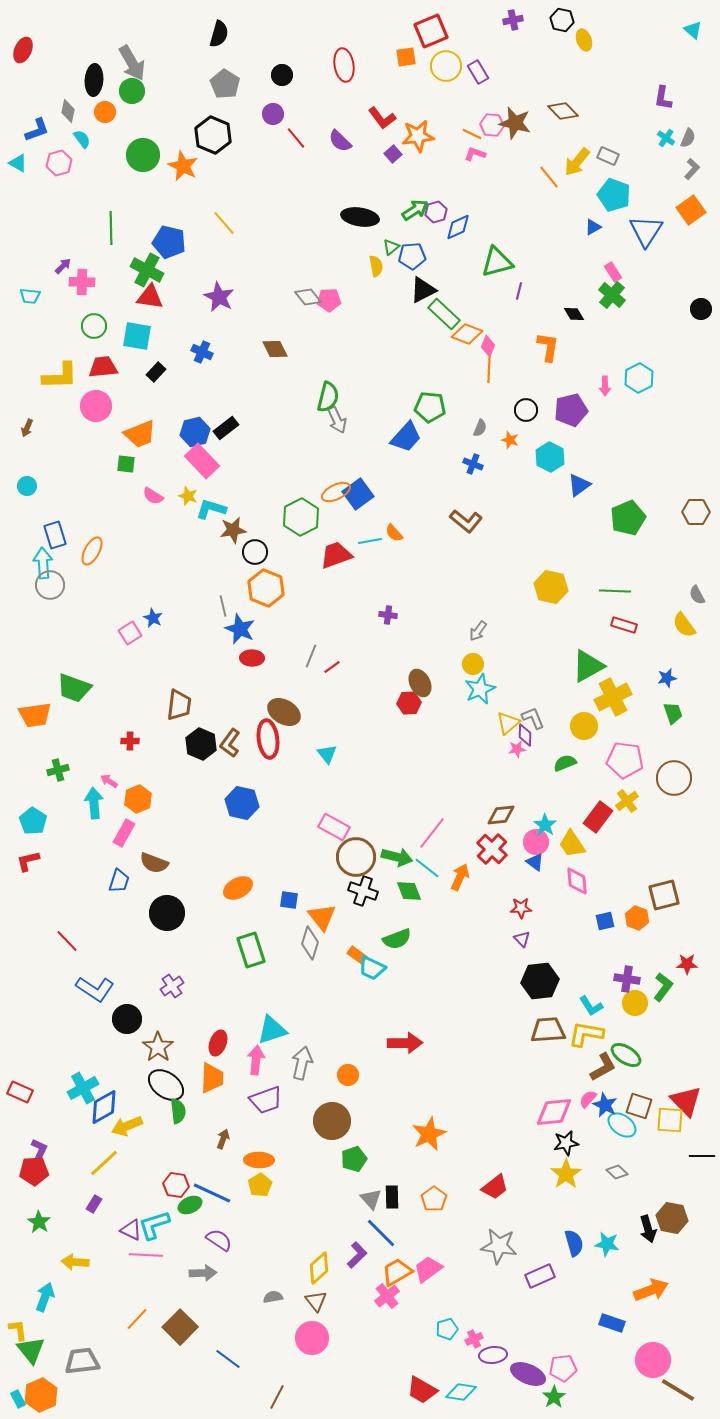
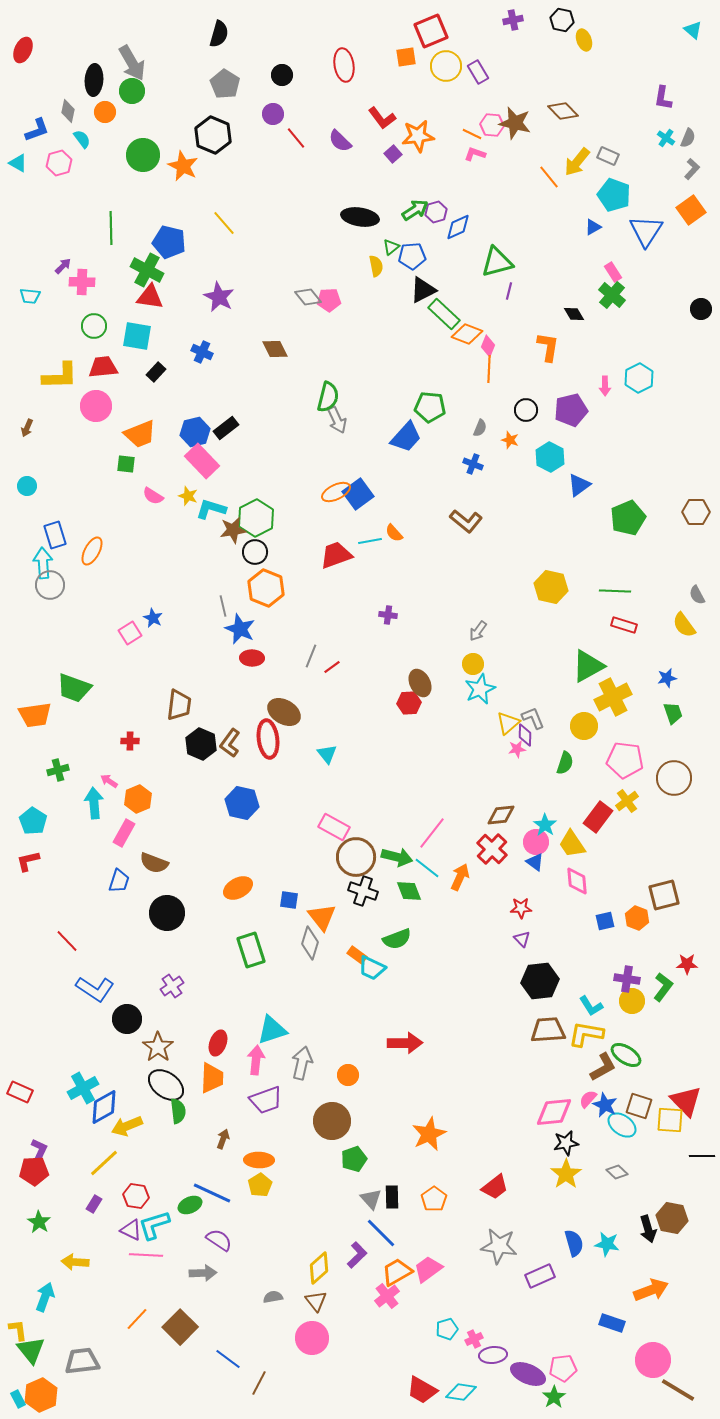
purple line at (519, 291): moved 10 px left
green hexagon at (301, 517): moved 45 px left, 1 px down
green semicircle at (565, 763): rotated 130 degrees clockwise
yellow circle at (635, 1003): moved 3 px left, 2 px up
red hexagon at (176, 1185): moved 40 px left, 11 px down
brown line at (277, 1397): moved 18 px left, 14 px up
